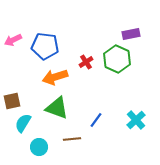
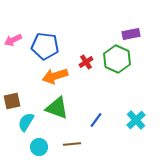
orange arrow: moved 1 px up
cyan semicircle: moved 3 px right, 1 px up
brown line: moved 5 px down
